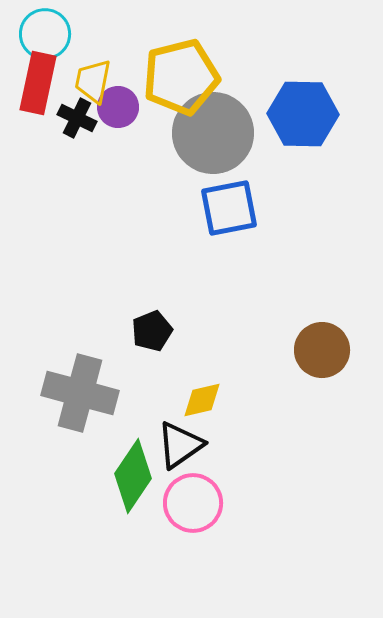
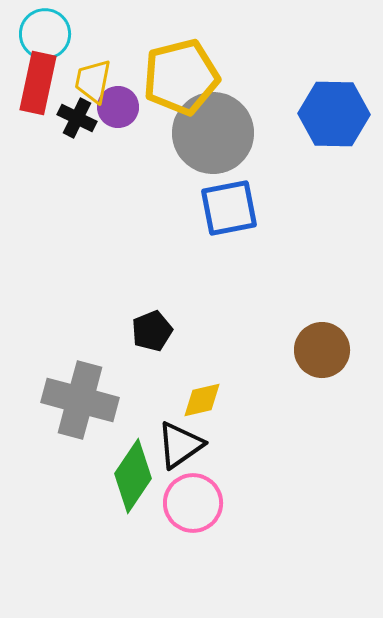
blue hexagon: moved 31 px right
gray cross: moved 7 px down
